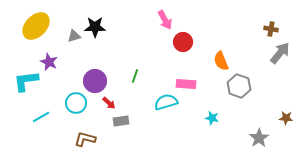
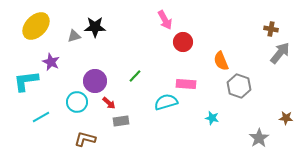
purple star: moved 2 px right
green line: rotated 24 degrees clockwise
cyan circle: moved 1 px right, 1 px up
